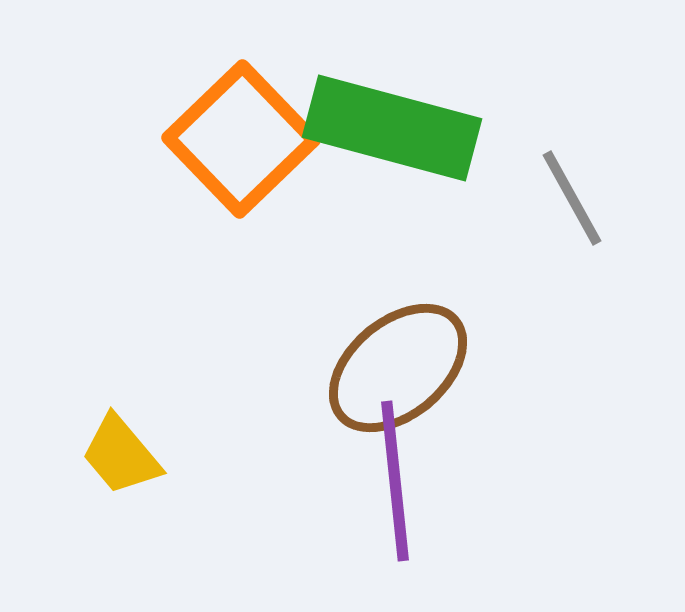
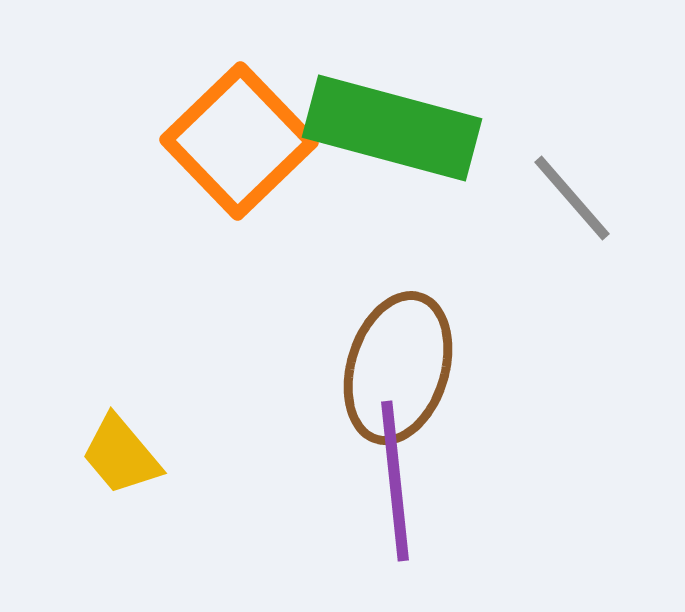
orange square: moved 2 px left, 2 px down
gray line: rotated 12 degrees counterclockwise
brown ellipse: rotated 33 degrees counterclockwise
